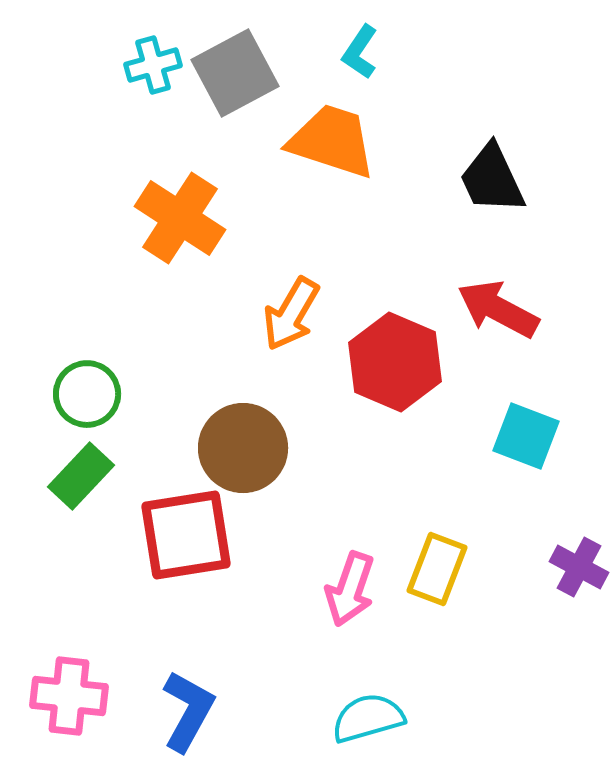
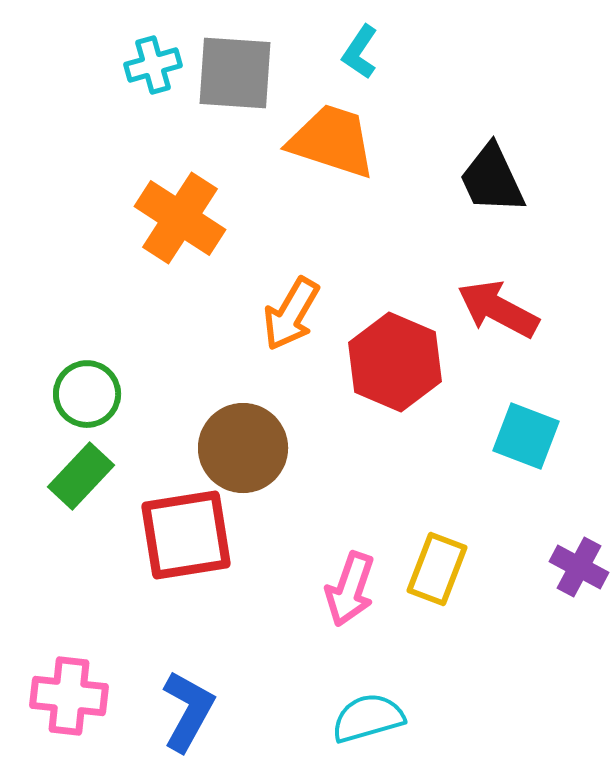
gray square: rotated 32 degrees clockwise
